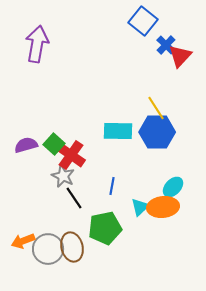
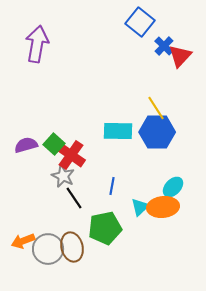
blue square: moved 3 px left, 1 px down
blue cross: moved 2 px left, 1 px down
